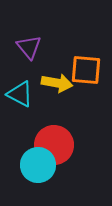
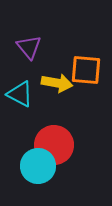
cyan circle: moved 1 px down
